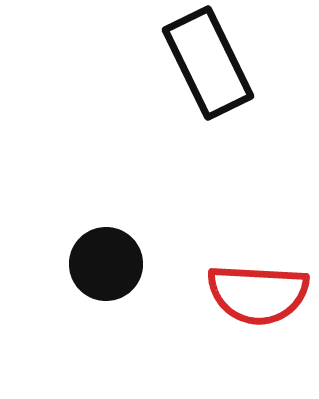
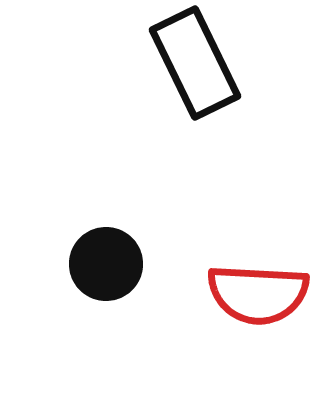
black rectangle: moved 13 px left
